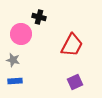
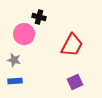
pink circle: moved 3 px right
gray star: moved 1 px right
